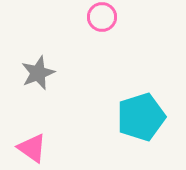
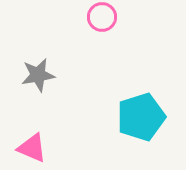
gray star: moved 2 px down; rotated 12 degrees clockwise
pink triangle: rotated 12 degrees counterclockwise
